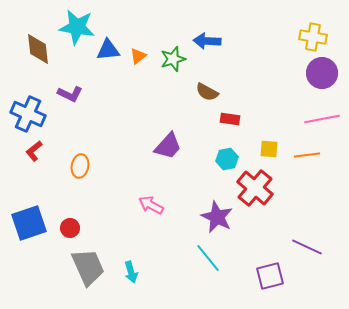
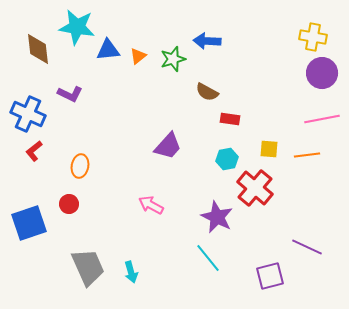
red circle: moved 1 px left, 24 px up
